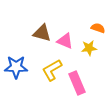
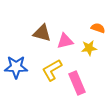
pink triangle: rotated 36 degrees counterclockwise
